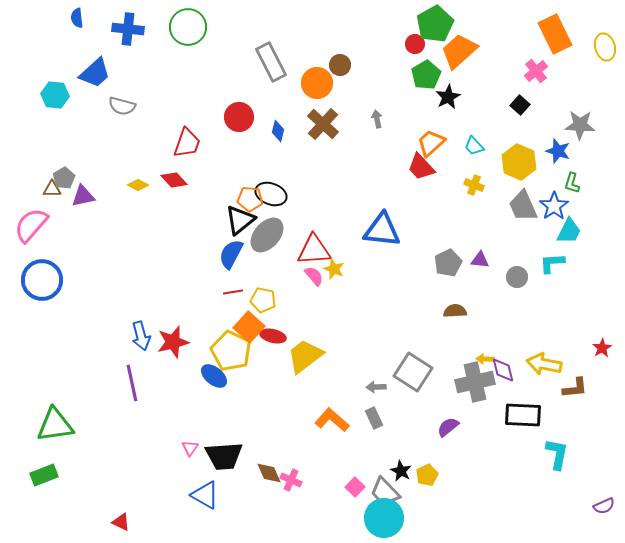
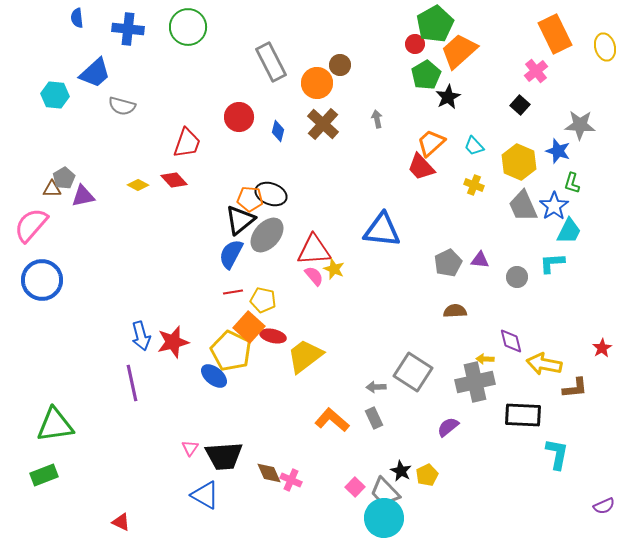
purple diamond at (503, 370): moved 8 px right, 29 px up
